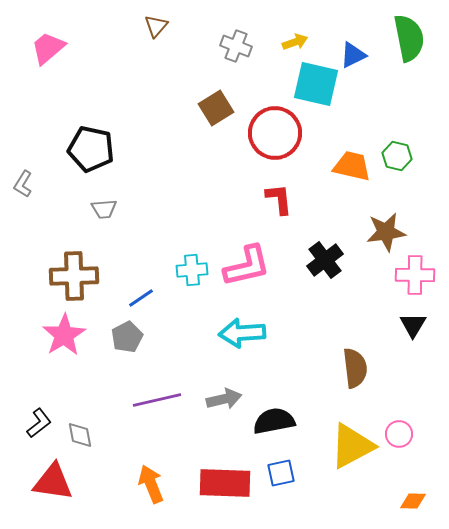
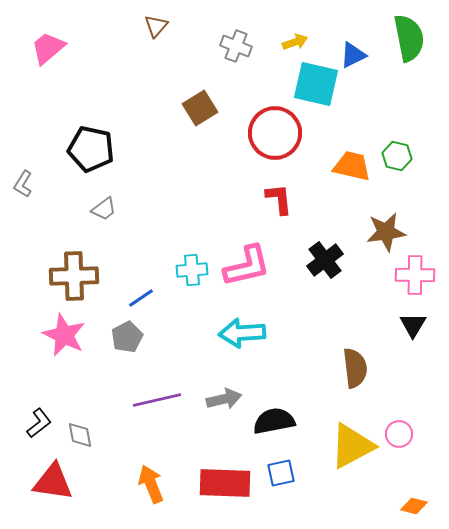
brown square: moved 16 px left
gray trapezoid: rotated 32 degrees counterclockwise
pink star: rotated 15 degrees counterclockwise
orange diamond: moved 1 px right, 5 px down; rotated 12 degrees clockwise
